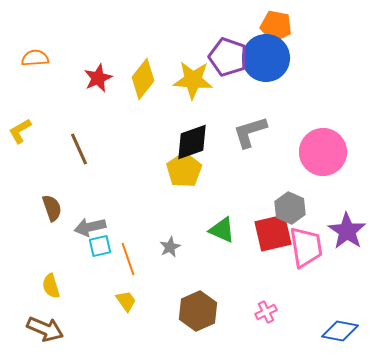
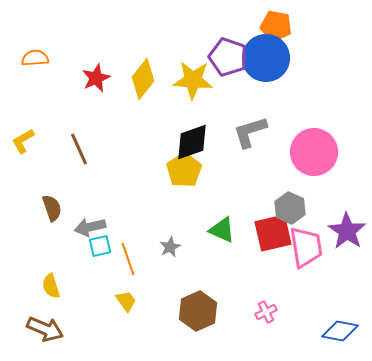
red star: moved 2 px left
yellow L-shape: moved 3 px right, 10 px down
pink circle: moved 9 px left
